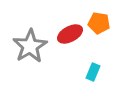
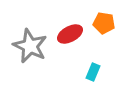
orange pentagon: moved 5 px right
gray star: rotated 16 degrees counterclockwise
